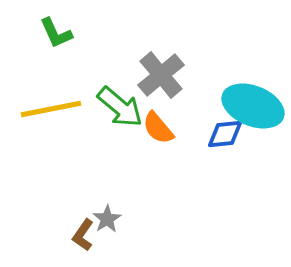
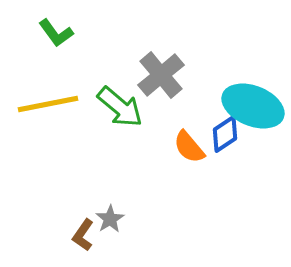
green L-shape: rotated 12 degrees counterclockwise
yellow line: moved 3 px left, 5 px up
orange semicircle: moved 31 px right, 19 px down
blue diamond: rotated 27 degrees counterclockwise
gray star: moved 3 px right
